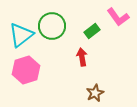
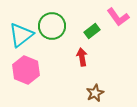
pink hexagon: rotated 20 degrees counterclockwise
